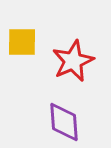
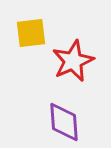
yellow square: moved 9 px right, 9 px up; rotated 8 degrees counterclockwise
